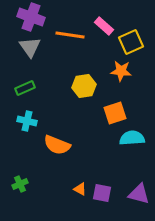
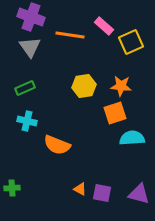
orange star: moved 15 px down
green cross: moved 8 px left, 4 px down; rotated 21 degrees clockwise
